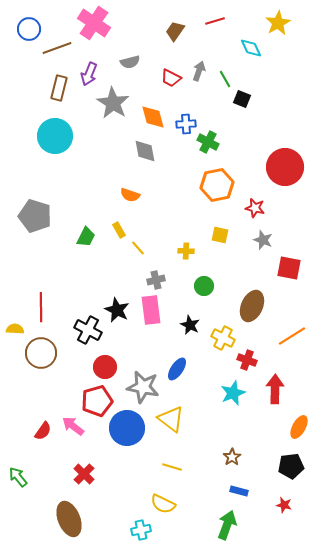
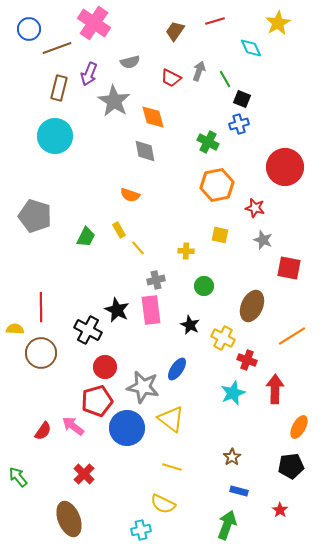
gray star at (113, 103): moved 1 px right, 2 px up
blue cross at (186, 124): moved 53 px right; rotated 12 degrees counterclockwise
red star at (284, 505): moved 4 px left, 5 px down; rotated 21 degrees clockwise
